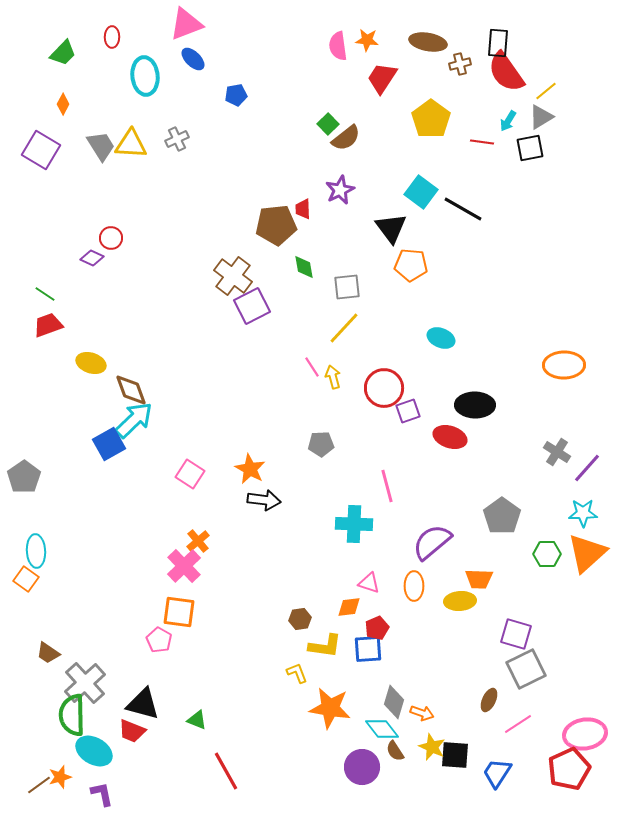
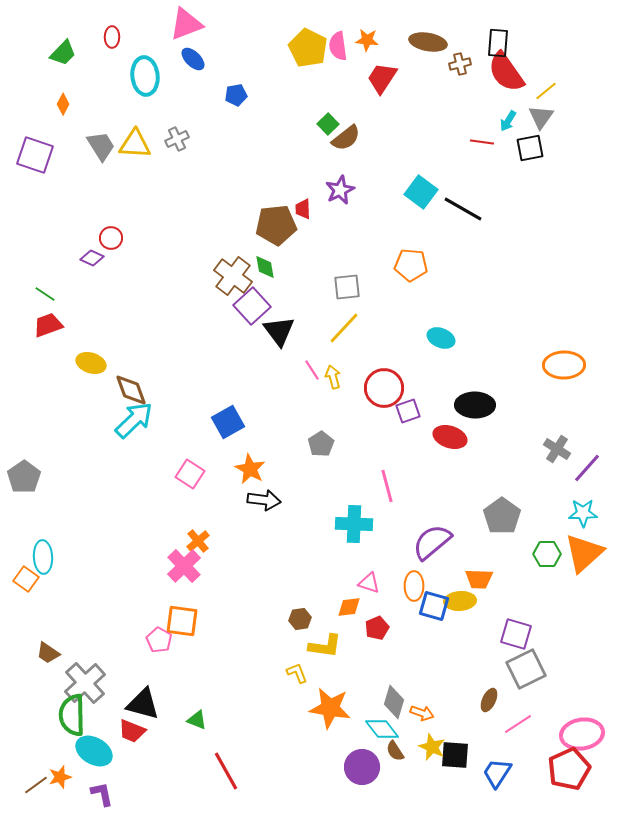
gray triangle at (541, 117): rotated 24 degrees counterclockwise
yellow pentagon at (431, 119): moved 123 px left, 71 px up; rotated 9 degrees counterclockwise
yellow triangle at (131, 144): moved 4 px right
purple square at (41, 150): moved 6 px left, 5 px down; rotated 12 degrees counterclockwise
black triangle at (391, 228): moved 112 px left, 103 px down
green diamond at (304, 267): moved 39 px left
purple square at (252, 306): rotated 15 degrees counterclockwise
pink line at (312, 367): moved 3 px down
blue square at (109, 444): moved 119 px right, 22 px up
gray pentagon at (321, 444): rotated 30 degrees counterclockwise
gray cross at (557, 452): moved 3 px up
cyan ellipse at (36, 551): moved 7 px right, 6 px down
orange triangle at (587, 553): moved 3 px left
orange square at (179, 612): moved 3 px right, 9 px down
blue square at (368, 649): moved 66 px right, 43 px up; rotated 20 degrees clockwise
pink ellipse at (585, 734): moved 3 px left
brown line at (39, 785): moved 3 px left
